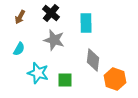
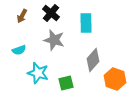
brown arrow: moved 2 px right, 1 px up
cyan semicircle: moved 1 px down; rotated 40 degrees clockwise
gray diamond: rotated 35 degrees clockwise
green square: moved 1 px right, 3 px down; rotated 14 degrees counterclockwise
